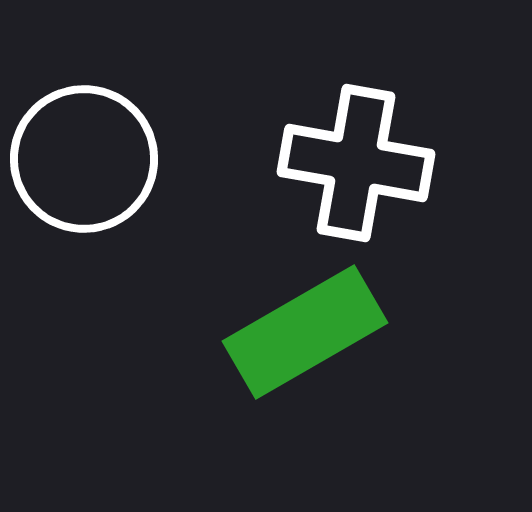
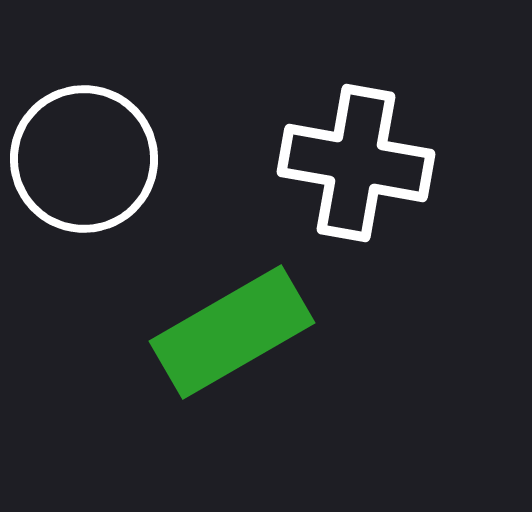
green rectangle: moved 73 px left
